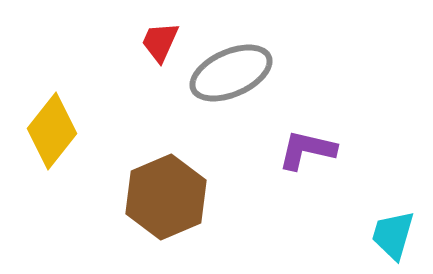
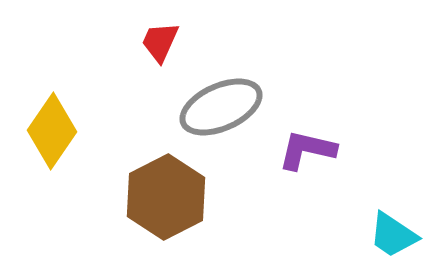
gray ellipse: moved 10 px left, 34 px down
yellow diamond: rotated 4 degrees counterclockwise
brown hexagon: rotated 4 degrees counterclockwise
cyan trapezoid: rotated 72 degrees counterclockwise
